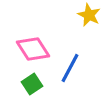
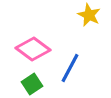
pink diamond: rotated 20 degrees counterclockwise
